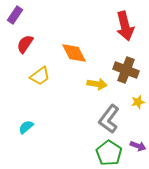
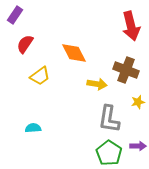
red arrow: moved 6 px right
gray L-shape: rotated 28 degrees counterclockwise
cyan semicircle: moved 7 px right, 1 px down; rotated 35 degrees clockwise
purple arrow: rotated 21 degrees counterclockwise
